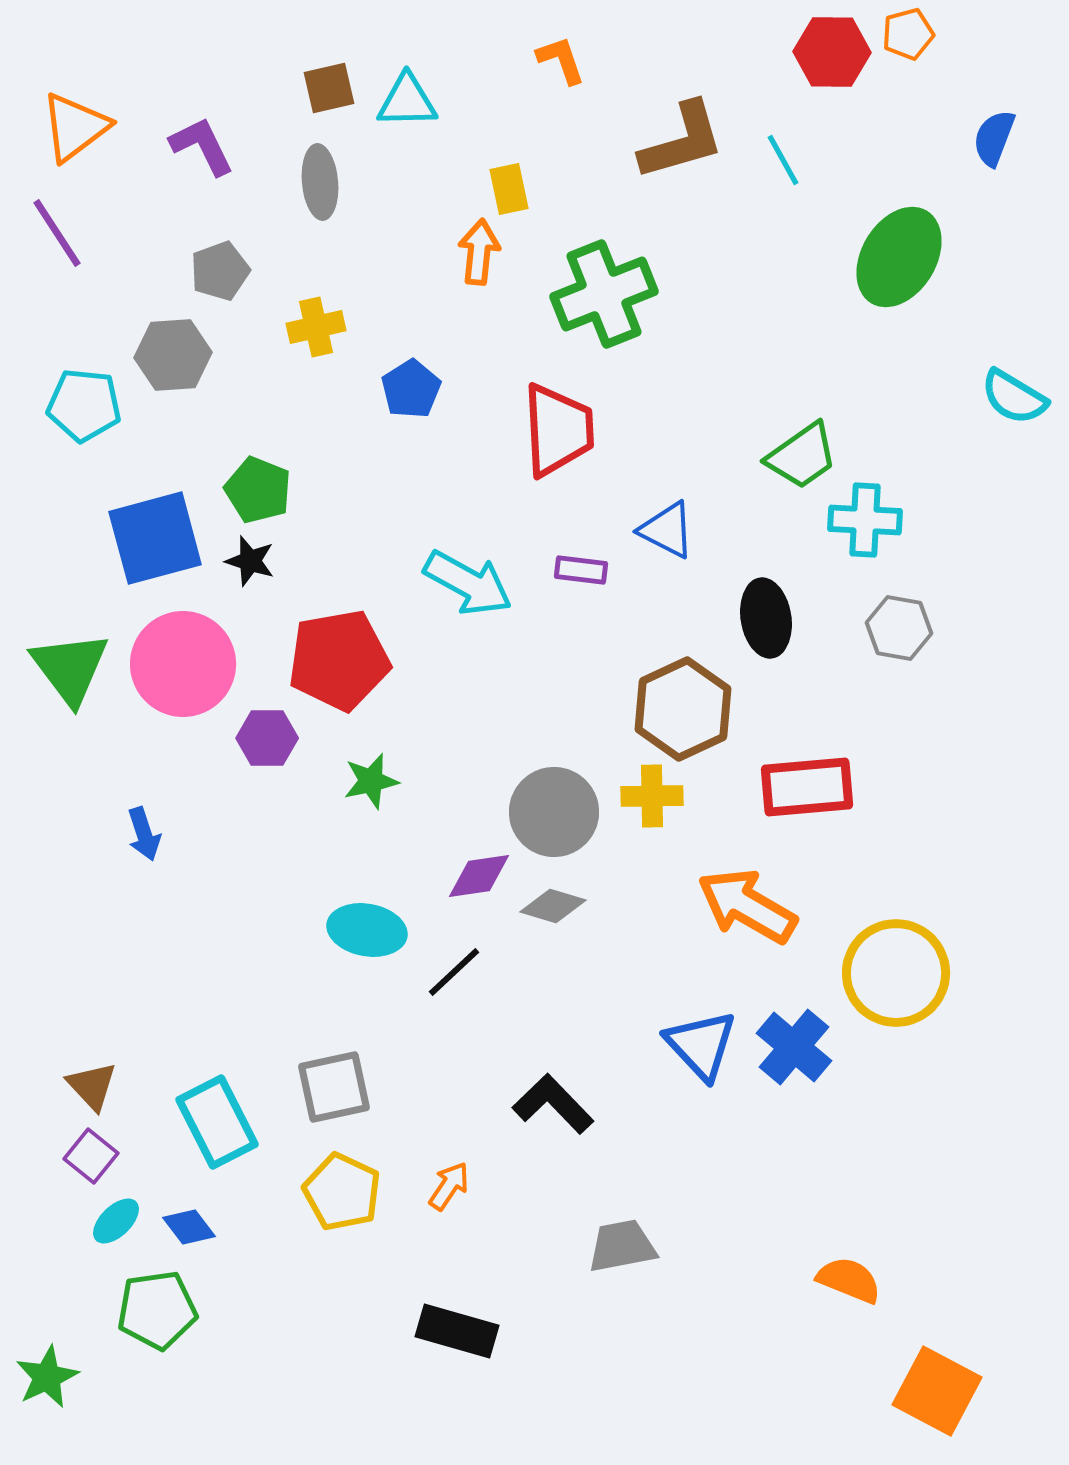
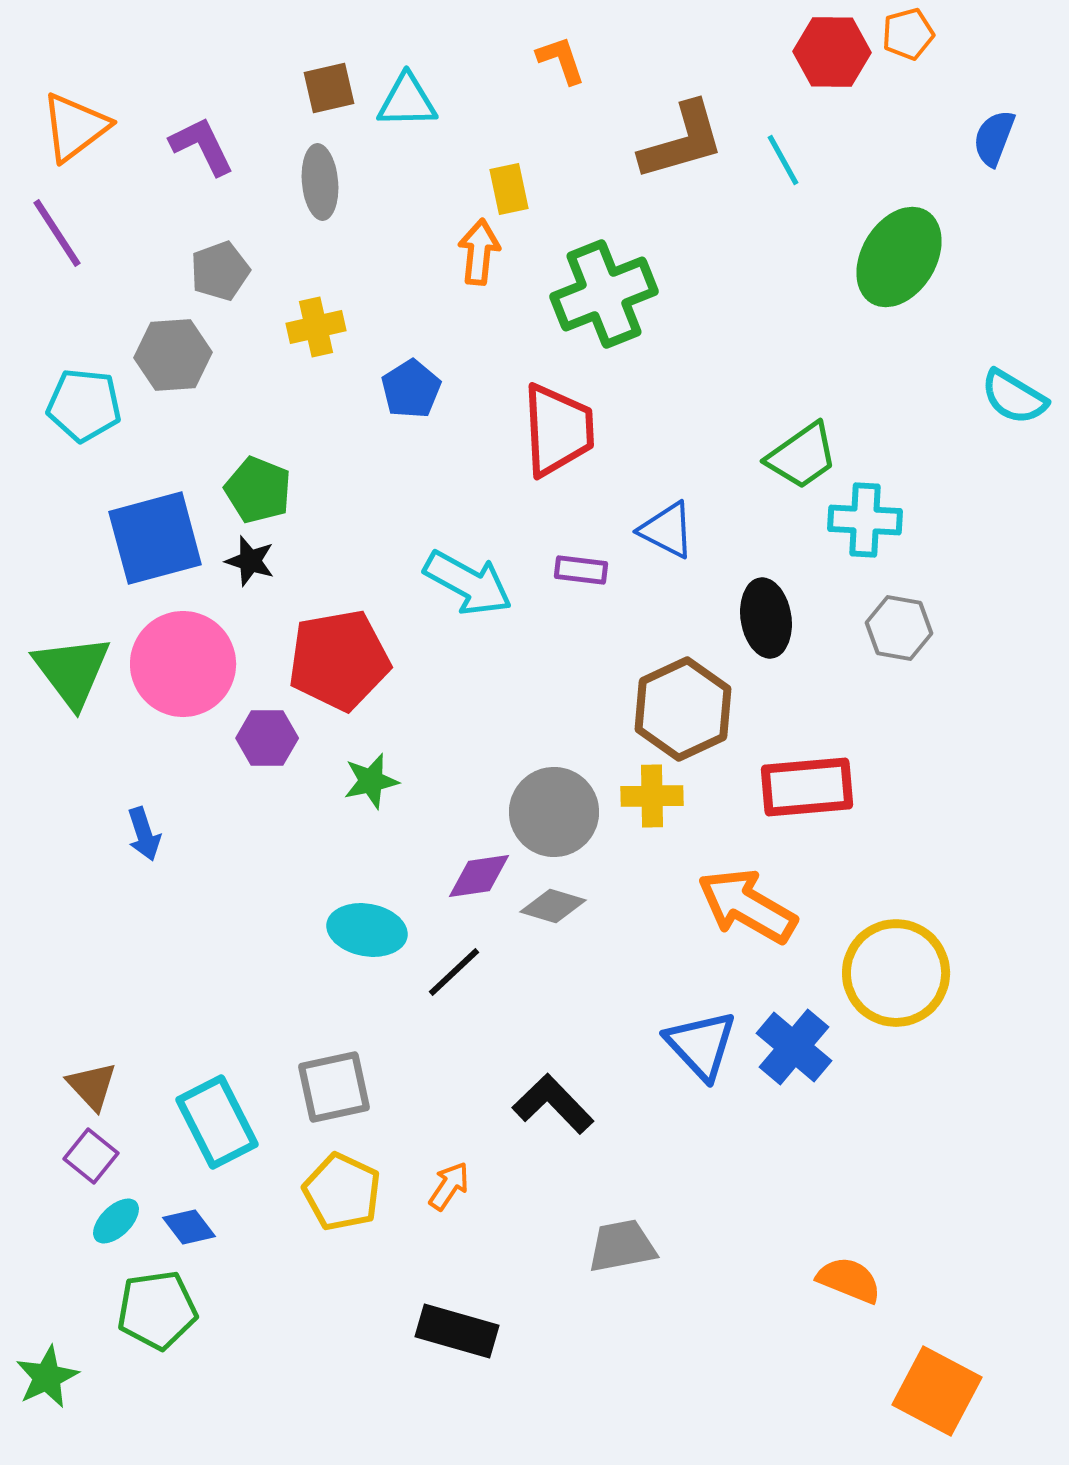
green triangle at (70, 668): moved 2 px right, 3 px down
